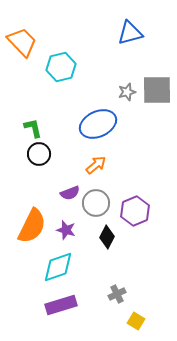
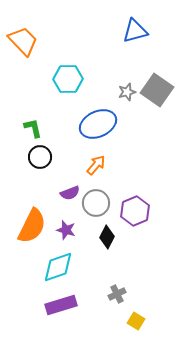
blue triangle: moved 5 px right, 2 px up
orange trapezoid: moved 1 px right, 1 px up
cyan hexagon: moved 7 px right, 12 px down; rotated 12 degrees clockwise
gray square: rotated 36 degrees clockwise
black circle: moved 1 px right, 3 px down
orange arrow: rotated 10 degrees counterclockwise
